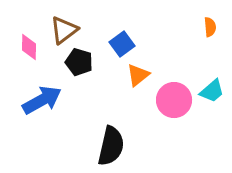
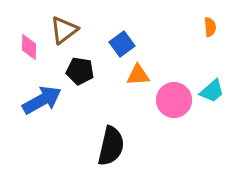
black pentagon: moved 1 px right, 9 px down; rotated 8 degrees counterclockwise
orange triangle: rotated 35 degrees clockwise
